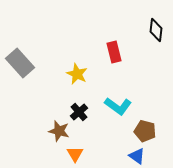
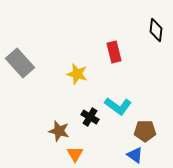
yellow star: rotated 10 degrees counterclockwise
black cross: moved 11 px right, 5 px down; rotated 18 degrees counterclockwise
brown pentagon: rotated 15 degrees counterclockwise
blue triangle: moved 2 px left, 1 px up
